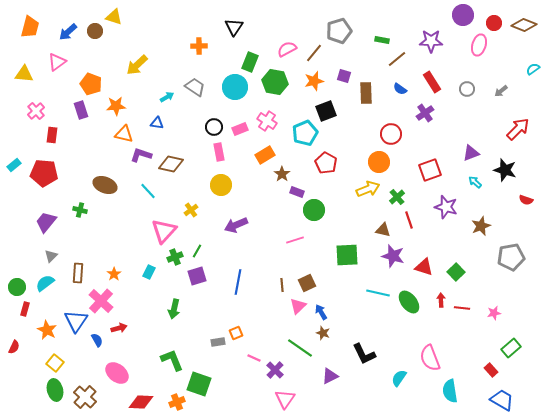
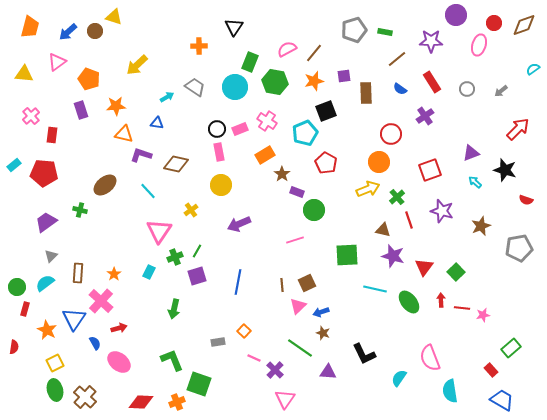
purple circle at (463, 15): moved 7 px left
brown diamond at (524, 25): rotated 40 degrees counterclockwise
gray pentagon at (339, 31): moved 15 px right, 1 px up
green rectangle at (382, 40): moved 3 px right, 8 px up
purple square at (344, 76): rotated 24 degrees counterclockwise
orange pentagon at (91, 84): moved 2 px left, 5 px up
pink cross at (36, 111): moved 5 px left, 5 px down
purple cross at (425, 113): moved 3 px down
black circle at (214, 127): moved 3 px right, 2 px down
brown diamond at (171, 164): moved 5 px right
brown ellipse at (105, 185): rotated 60 degrees counterclockwise
purple star at (446, 207): moved 4 px left, 4 px down
purple trapezoid at (46, 222): rotated 15 degrees clockwise
purple arrow at (236, 225): moved 3 px right, 1 px up
pink triangle at (164, 231): moved 5 px left; rotated 8 degrees counterclockwise
gray pentagon at (511, 257): moved 8 px right, 9 px up
red triangle at (424, 267): rotated 48 degrees clockwise
cyan line at (378, 293): moved 3 px left, 4 px up
blue arrow at (321, 312): rotated 77 degrees counterclockwise
pink star at (494, 313): moved 11 px left, 2 px down
blue triangle at (76, 321): moved 2 px left, 2 px up
orange square at (236, 333): moved 8 px right, 2 px up; rotated 24 degrees counterclockwise
blue semicircle at (97, 340): moved 2 px left, 3 px down
red semicircle at (14, 347): rotated 16 degrees counterclockwise
yellow square at (55, 363): rotated 24 degrees clockwise
pink ellipse at (117, 373): moved 2 px right, 11 px up
purple triangle at (330, 376): moved 2 px left, 4 px up; rotated 30 degrees clockwise
